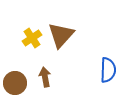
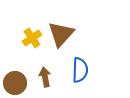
brown triangle: moved 1 px up
blue semicircle: moved 28 px left
